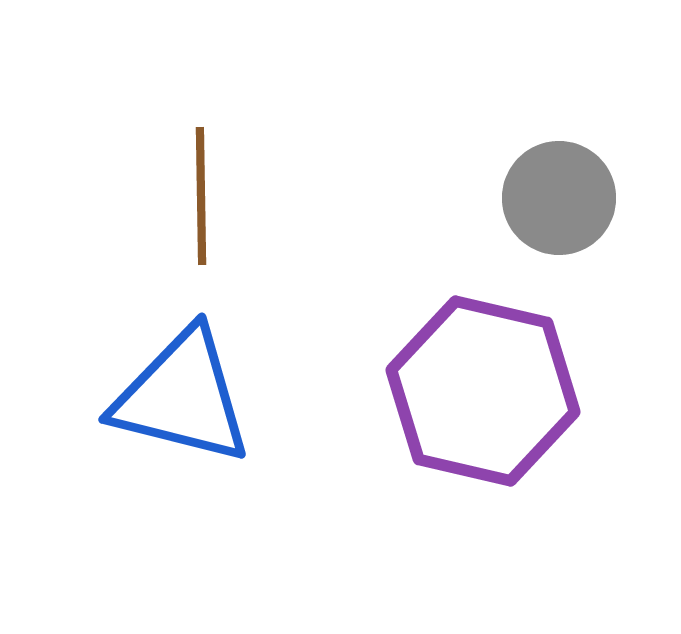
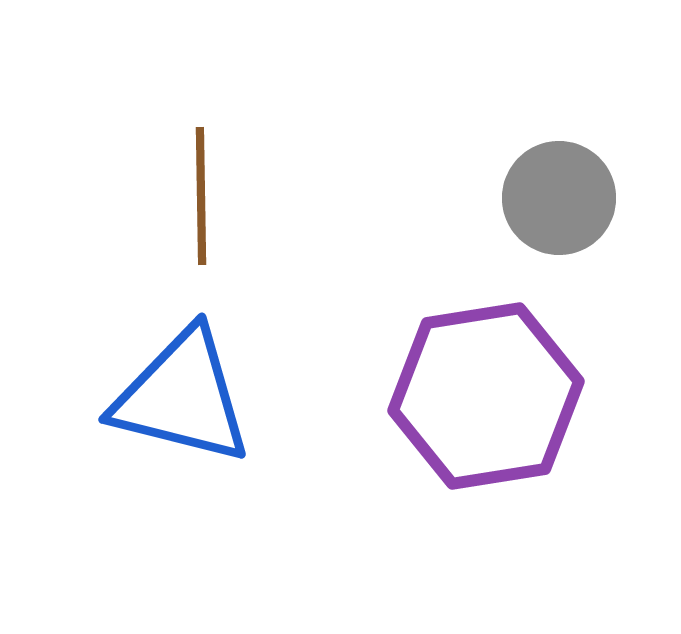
purple hexagon: moved 3 px right, 5 px down; rotated 22 degrees counterclockwise
